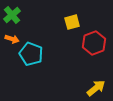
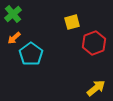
green cross: moved 1 px right, 1 px up
orange arrow: moved 2 px right, 1 px up; rotated 120 degrees clockwise
cyan pentagon: rotated 15 degrees clockwise
